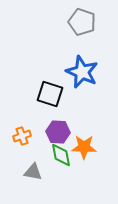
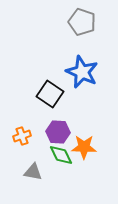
black square: rotated 16 degrees clockwise
green diamond: rotated 15 degrees counterclockwise
